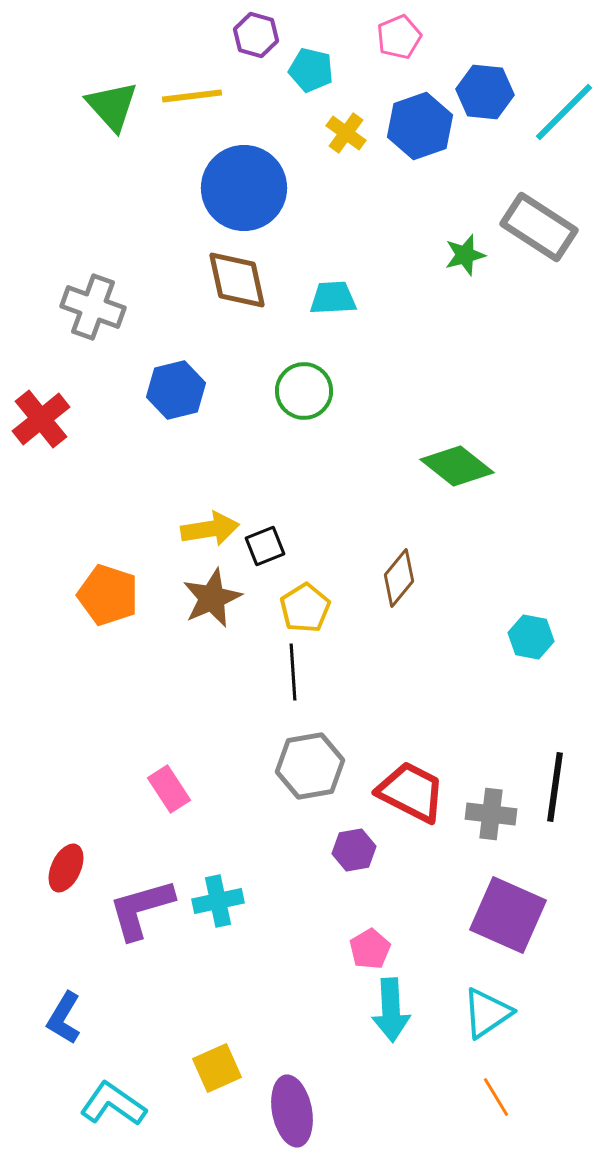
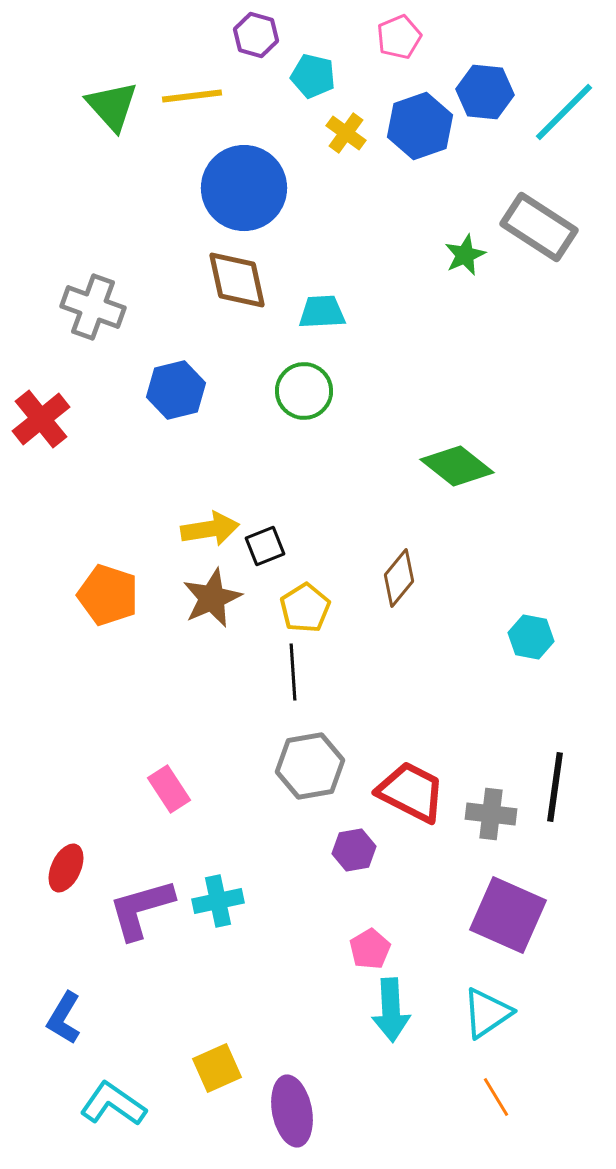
cyan pentagon at (311, 70): moved 2 px right, 6 px down
green star at (465, 255): rotated 9 degrees counterclockwise
cyan trapezoid at (333, 298): moved 11 px left, 14 px down
